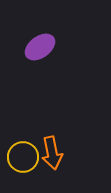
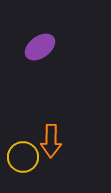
orange arrow: moved 1 px left, 12 px up; rotated 12 degrees clockwise
